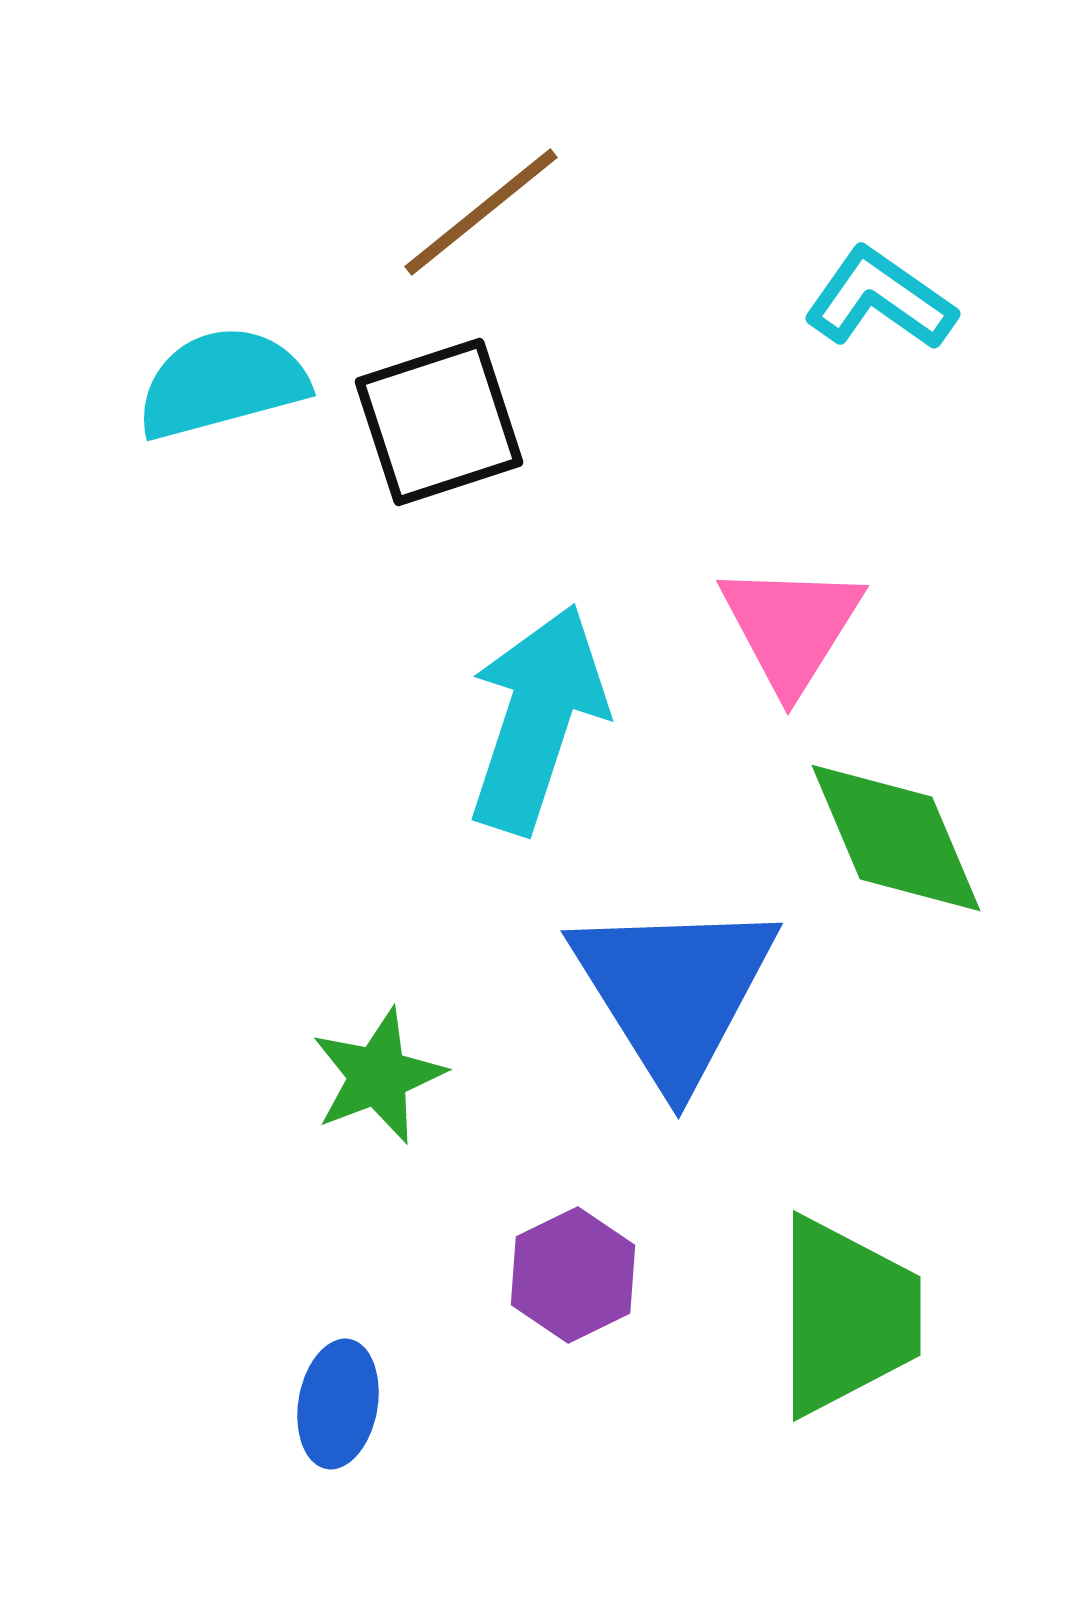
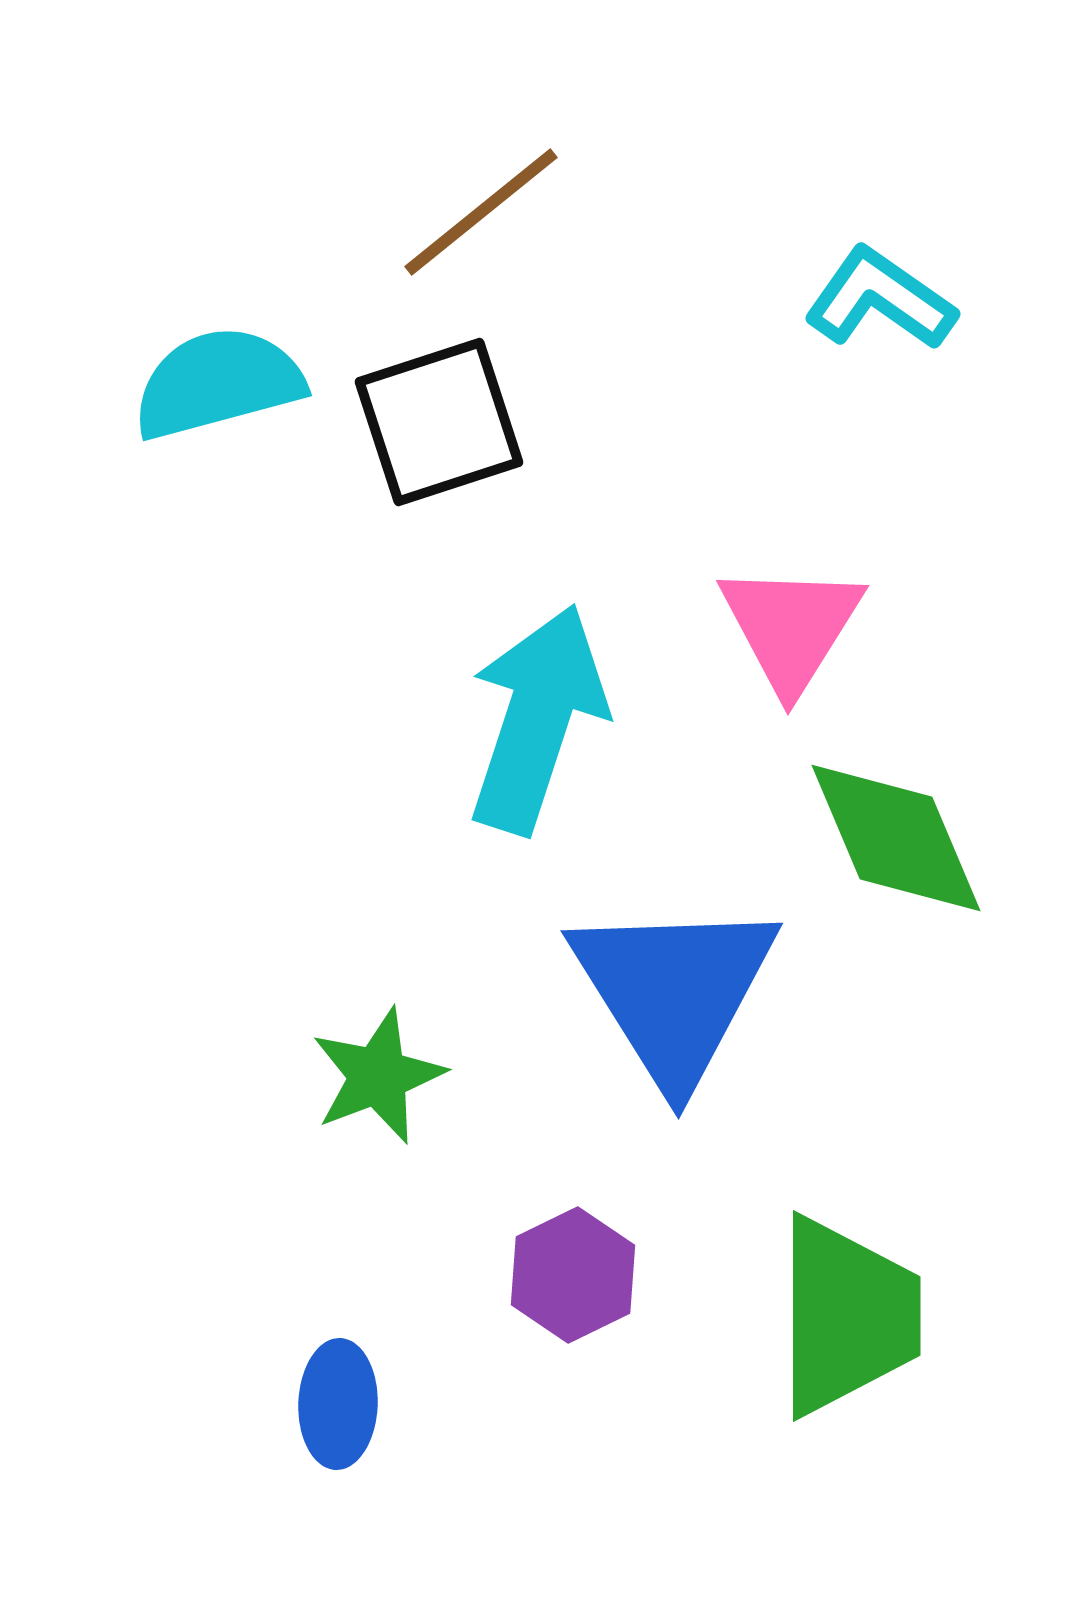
cyan semicircle: moved 4 px left
blue ellipse: rotated 8 degrees counterclockwise
